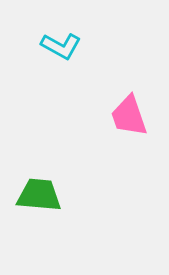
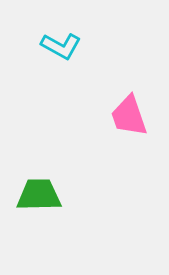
green trapezoid: rotated 6 degrees counterclockwise
